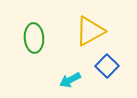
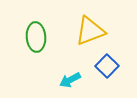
yellow triangle: rotated 8 degrees clockwise
green ellipse: moved 2 px right, 1 px up
